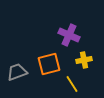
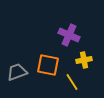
orange square: moved 1 px left, 1 px down; rotated 25 degrees clockwise
yellow line: moved 2 px up
